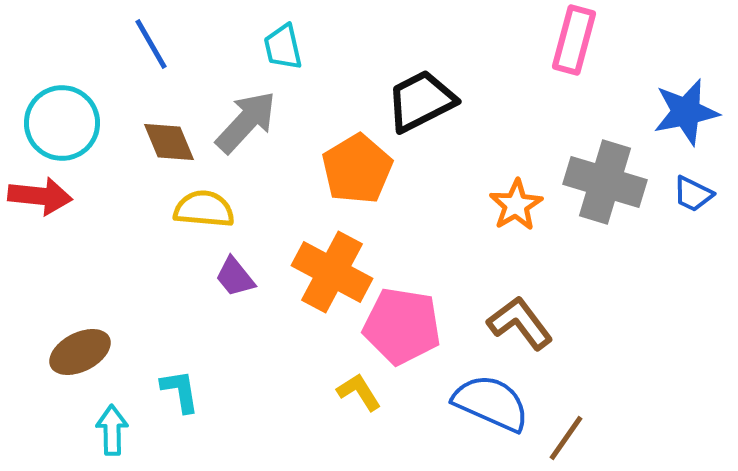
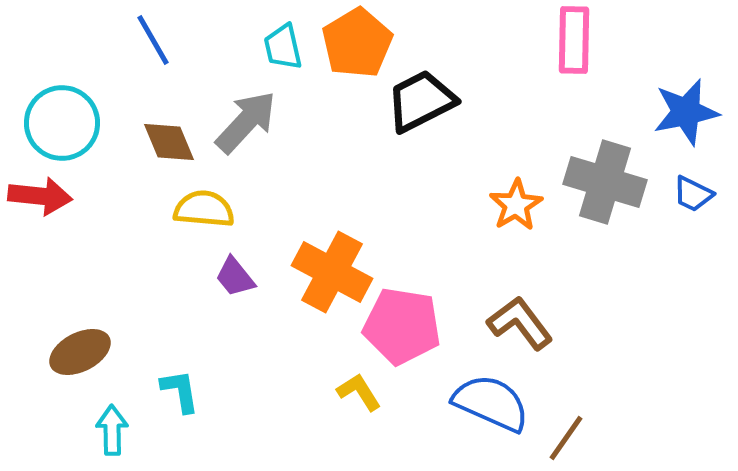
pink rectangle: rotated 14 degrees counterclockwise
blue line: moved 2 px right, 4 px up
orange pentagon: moved 126 px up
